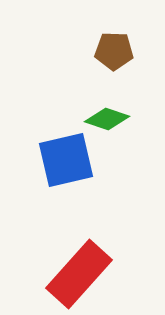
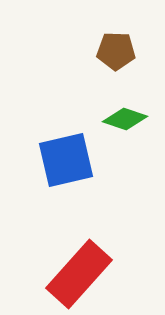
brown pentagon: moved 2 px right
green diamond: moved 18 px right
